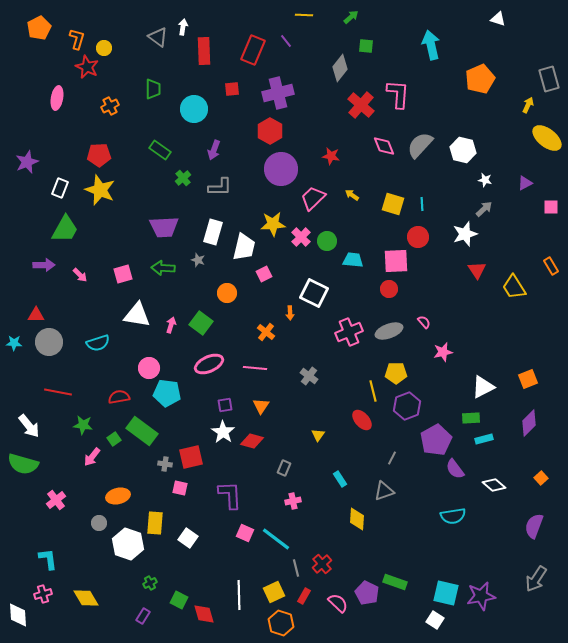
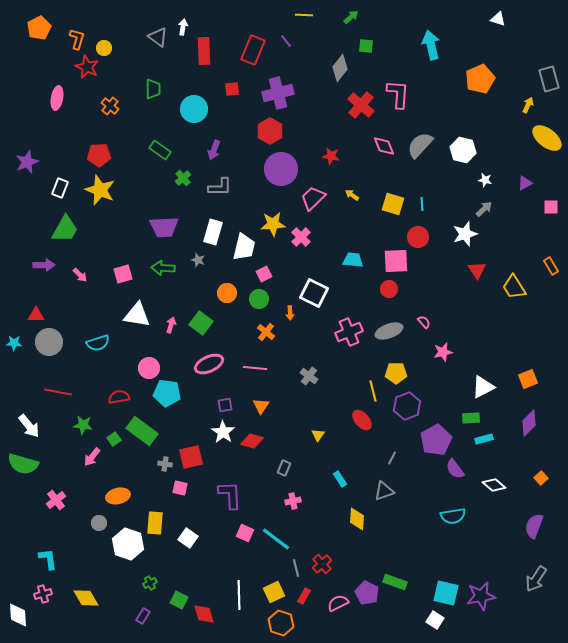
orange cross at (110, 106): rotated 24 degrees counterclockwise
green circle at (327, 241): moved 68 px left, 58 px down
pink semicircle at (338, 603): rotated 70 degrees counterclockwise
